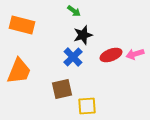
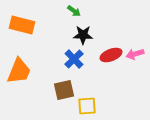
black star: rotated 18 degrees clockwise
blue cross: moved 1 px right, 2 px down
brown square: moved 2 px right, 1 px down
